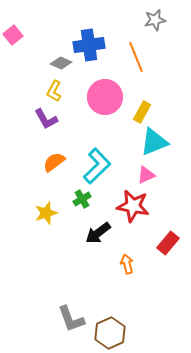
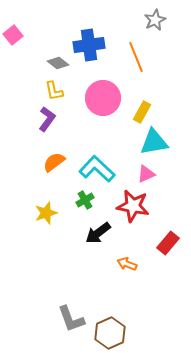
gray star: rotated 15 degrees counterclockwise
gray diamond: moved 3 px left; rotated 15 degrees clockwise
yellow L-shape: rotated 40 degrees counterclockwise
pink circle: moved 2 px left, 1 px down
purple L-shape: moved 1 px right; rotated 115 degrees counterclockwise
cyan triangle: rotated 12 degrees clockwise
cyan L-shape: moved 3 px down; rotated 93 degrees counterclockwise
pink triangle: moved 1 px up
green cross: moved 3 px right, 1 px down
orange arrow: rotated 54 degrees counterclockwise
